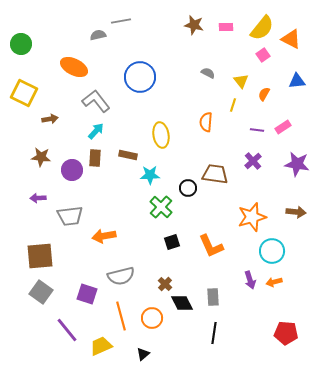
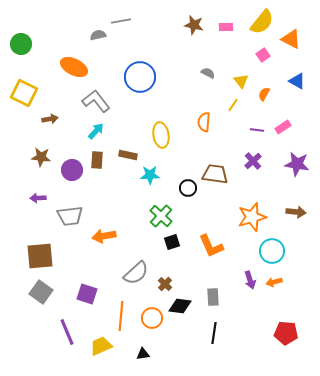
yellow semicircle at (262, 28): moved 6 px up
blue triangle at (297, 81): rotated 36 degrees clockwise
yellow line at (233, 105): rotated 16 degrees clockwise
orange semicircle at (206, 122): moved 2 px left
brown rectangle at (95, 158): moved 2 px right, 2 px down
green cross at (161, 207): moved 9 px down
gray semicircle at (121, 276): moved 15 px right, 3 px up; rotated 28 degrees counterclockwise
black diamond at (182, 303): moved 2 px left, 3 px down; rotated 55 degrees counterclockwise
orange line at (121, 316): rotated 20 degrees clockwise
purple line at (67, 330): moved 2 px down; rotated 16 degrees clockwise
black triangle at (143, 354): rotated 32 degrees clockwise
